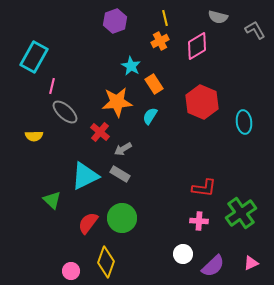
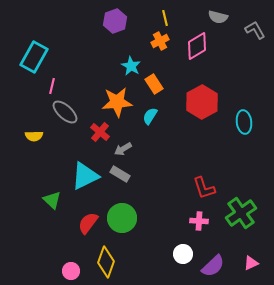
red hexagon: rotated 8 degrees clockwise
red L-shape: rotated 65 degrees clockwise
